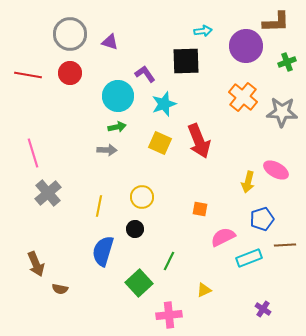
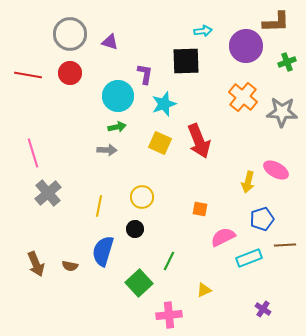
purple L-shape: rotated 45 degrees clockwise
brown semicircle: moved 10 px right, 23 px up
